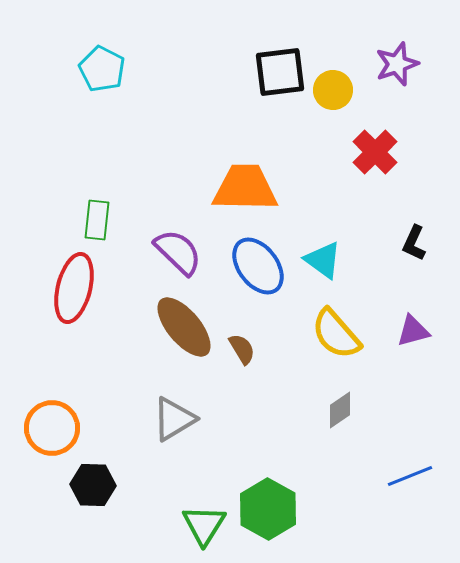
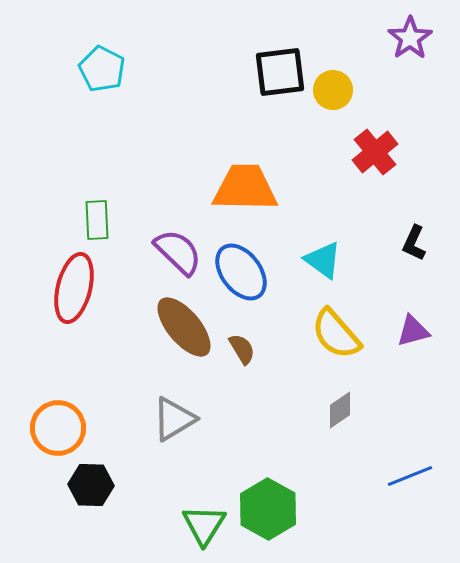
purple star: moved 13 px right, 26 px up; rotated 15 degrees counterclockwise
red cross: rotated 6 degrees clockwise
green rectangle: rotated 9 degrees counterclockwise
blue ellipse: moved 17 px left, 6 px down
orange circle: moved 6 px right
black hexagon: moved 2 px left
